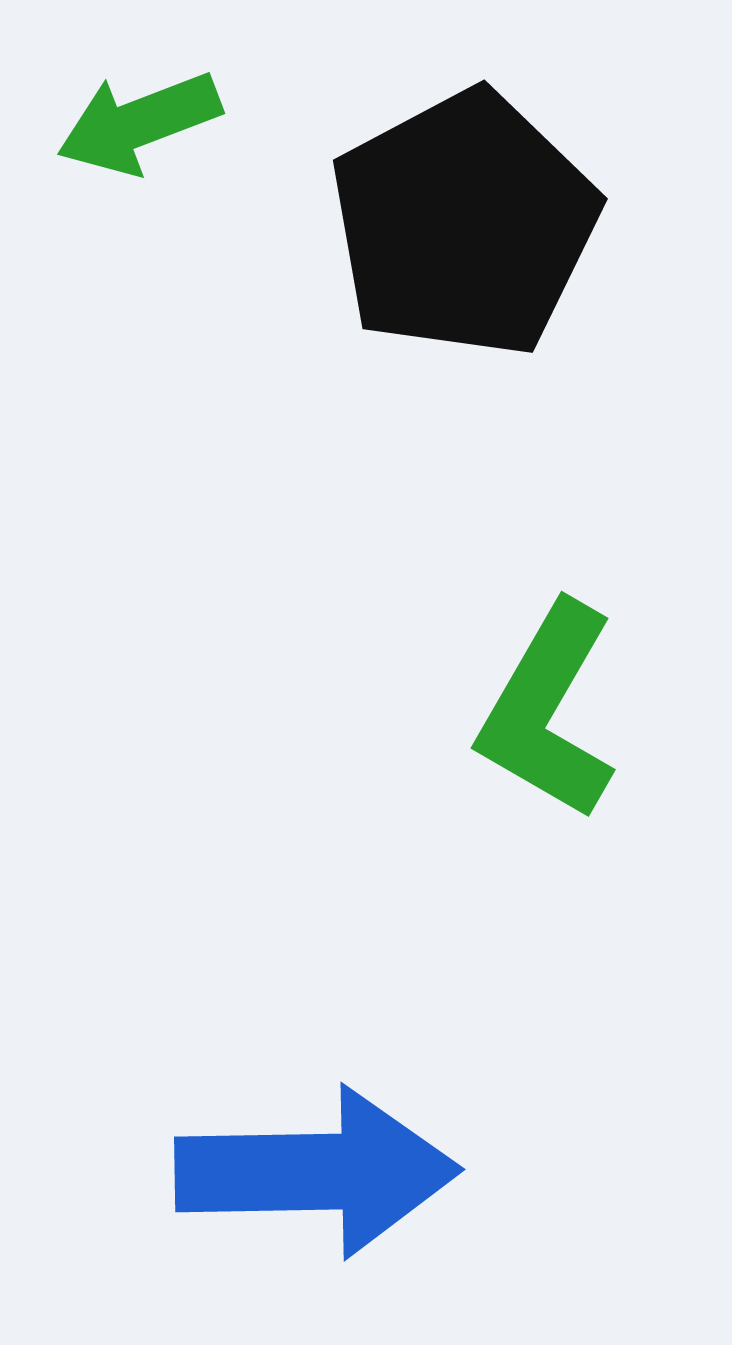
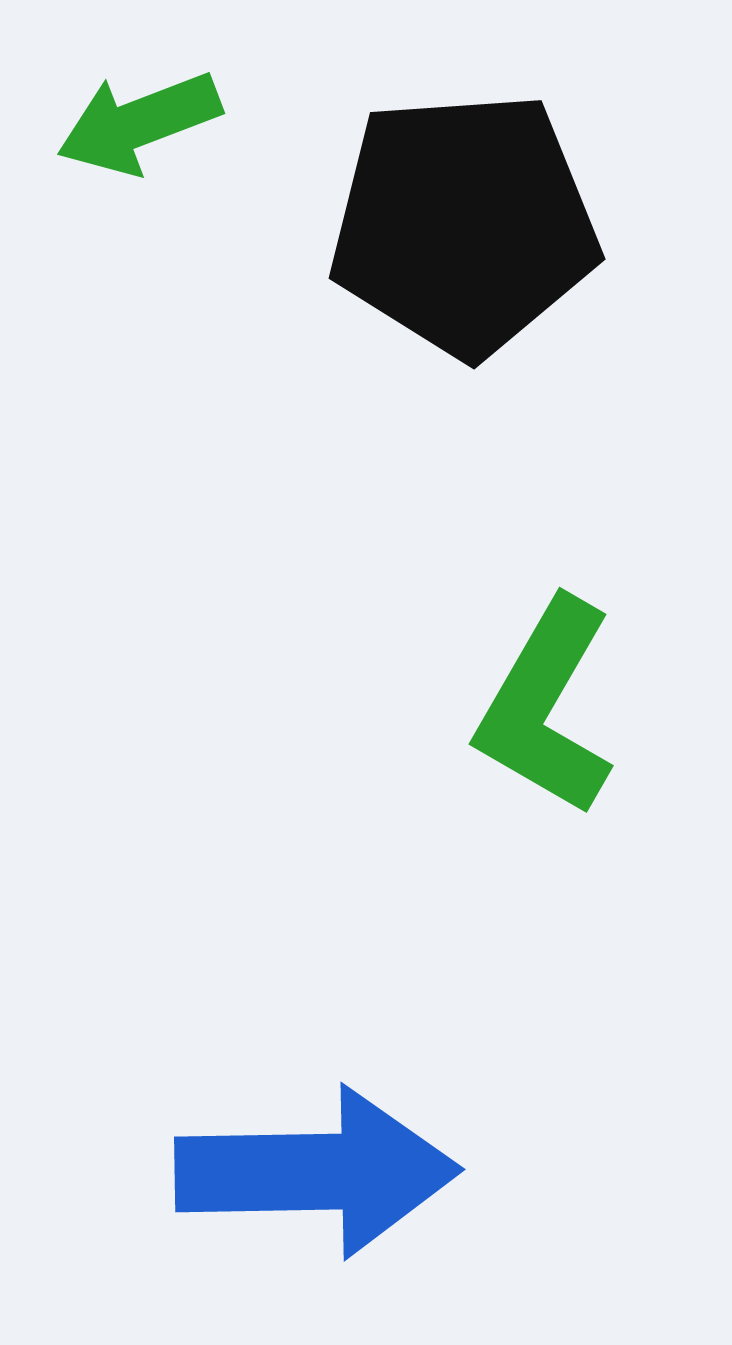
black pentagon: rotated 24 degrees clockwise
green L-shape: moved 2 px left, 4 px up
